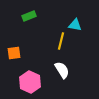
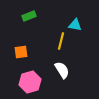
orange square: moved 7 px right, 1 px up
pink hexagon: rotated 20 degrees clockwise
